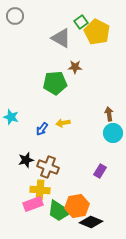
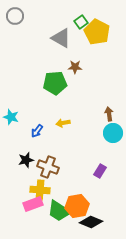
blue arrow: moved 5 px left, 2 px down
